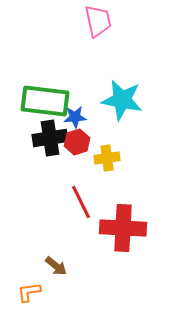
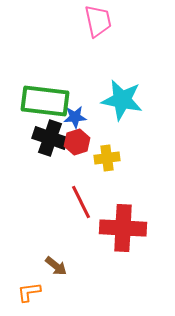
black cross: rotated 28 degrees clockwise
